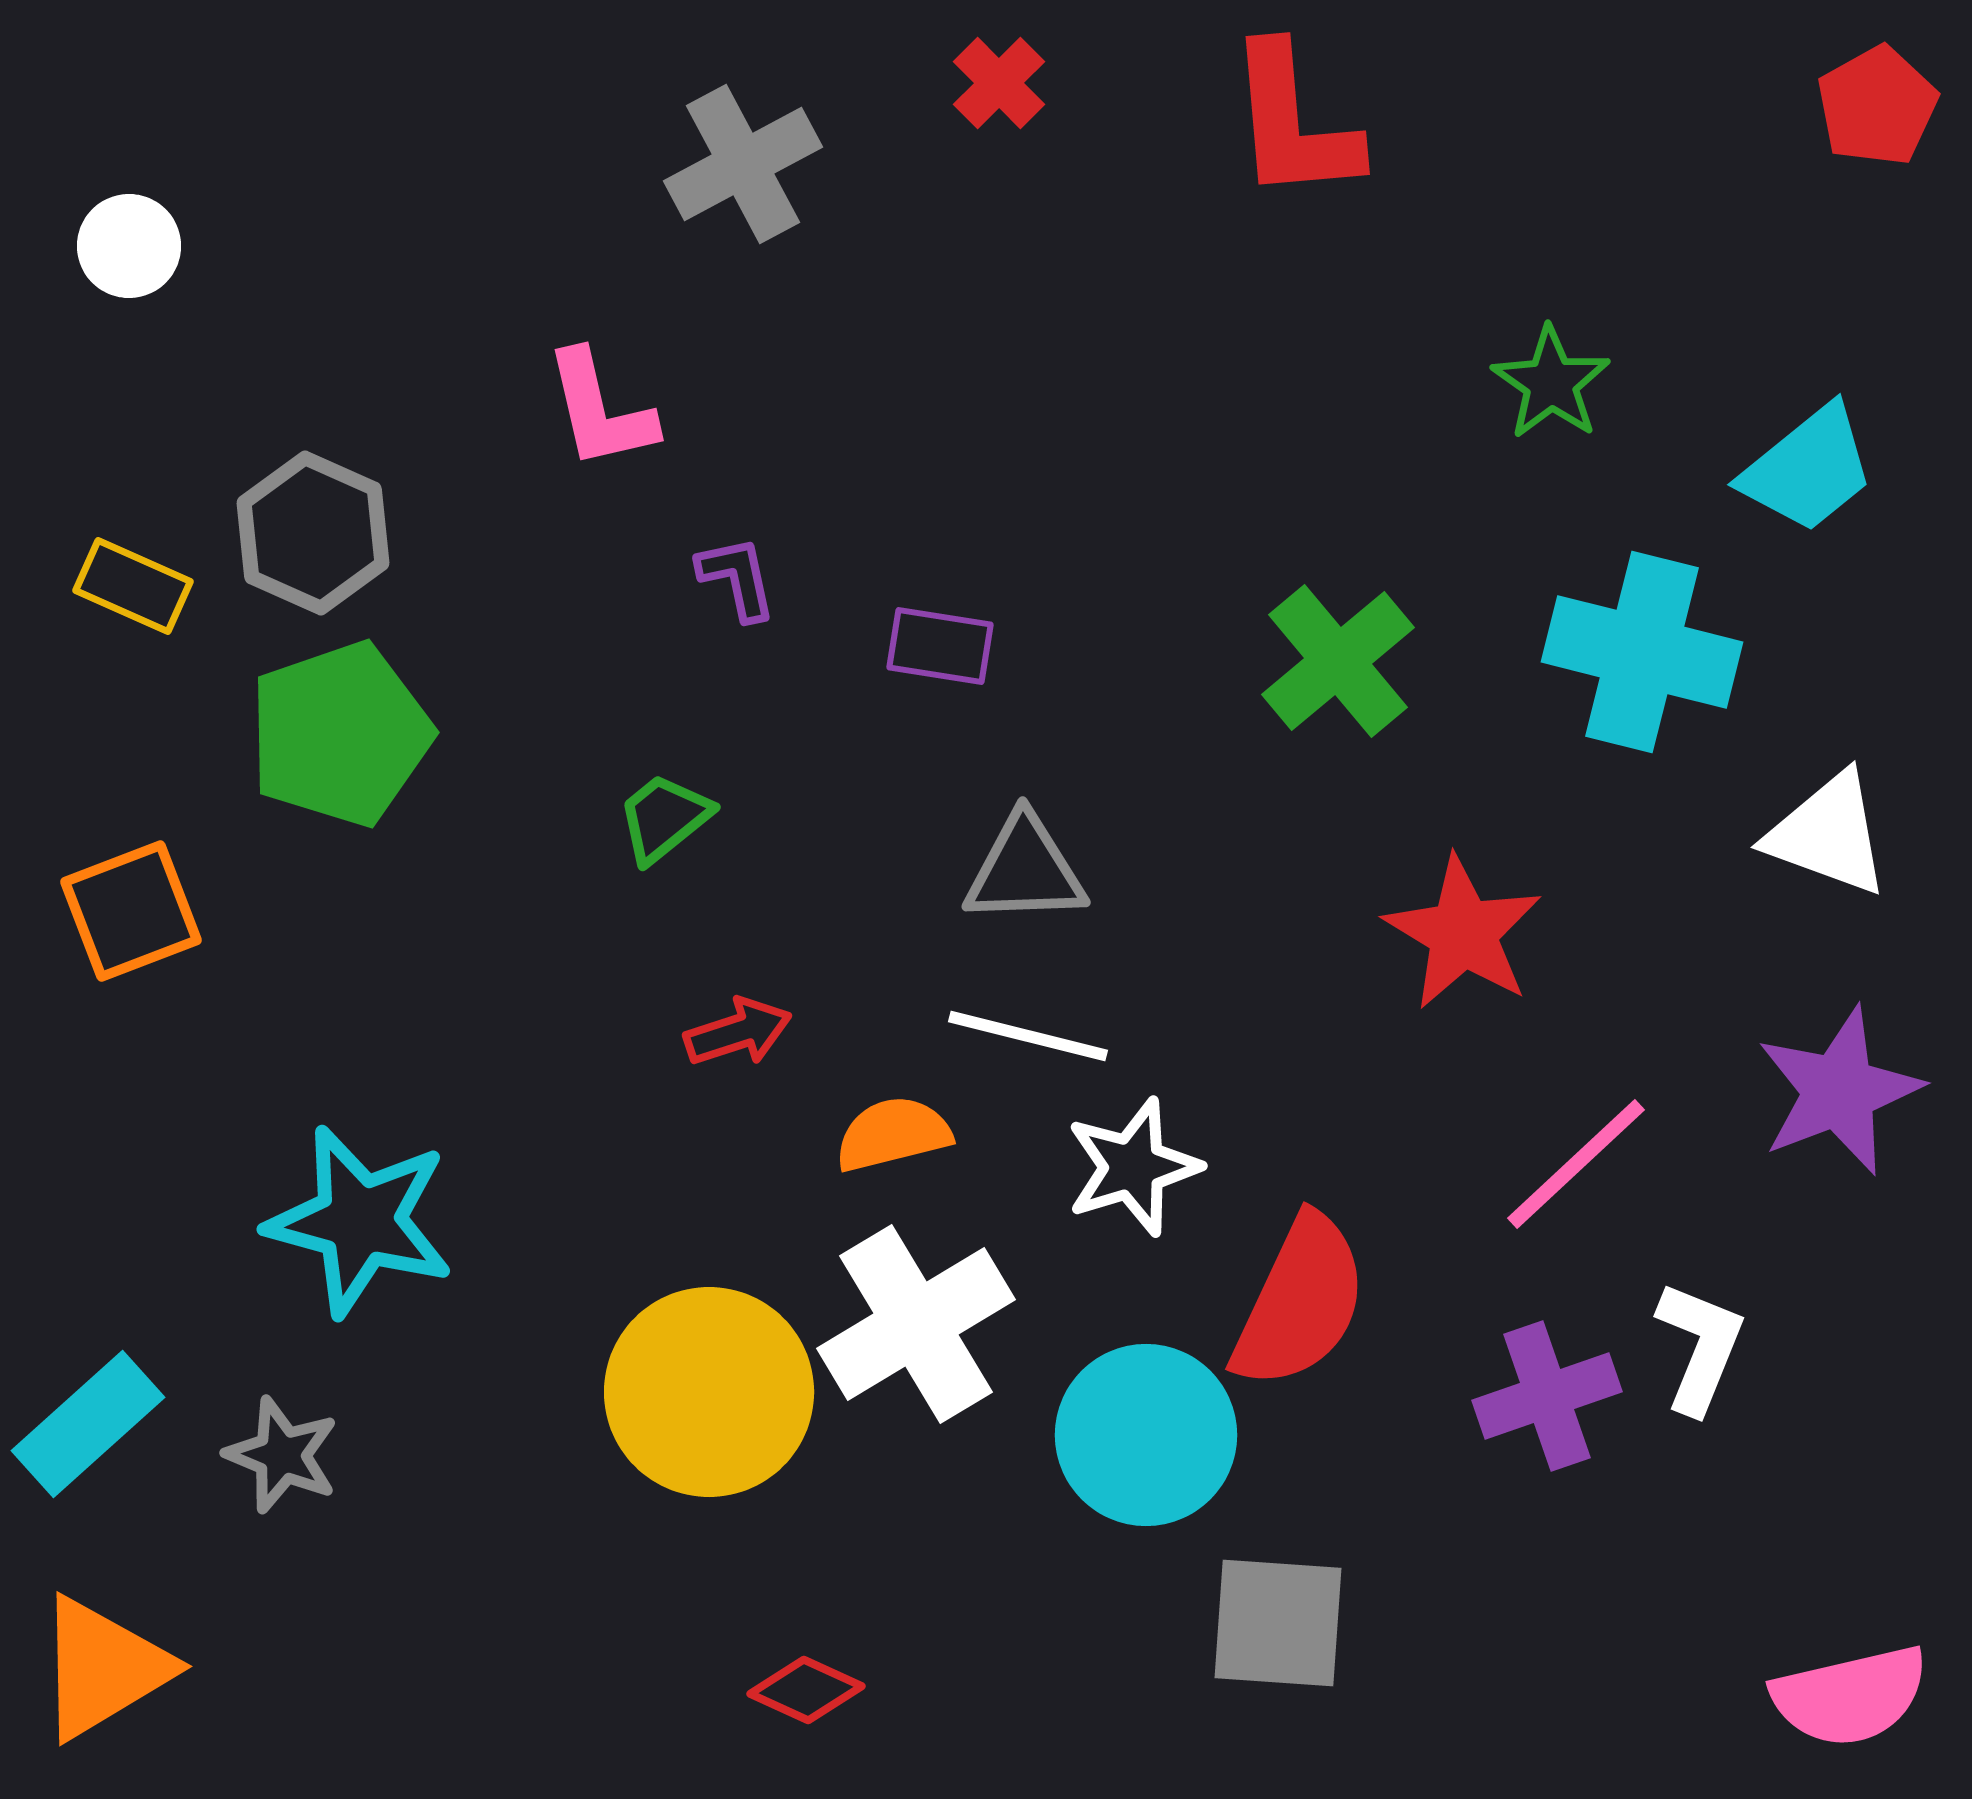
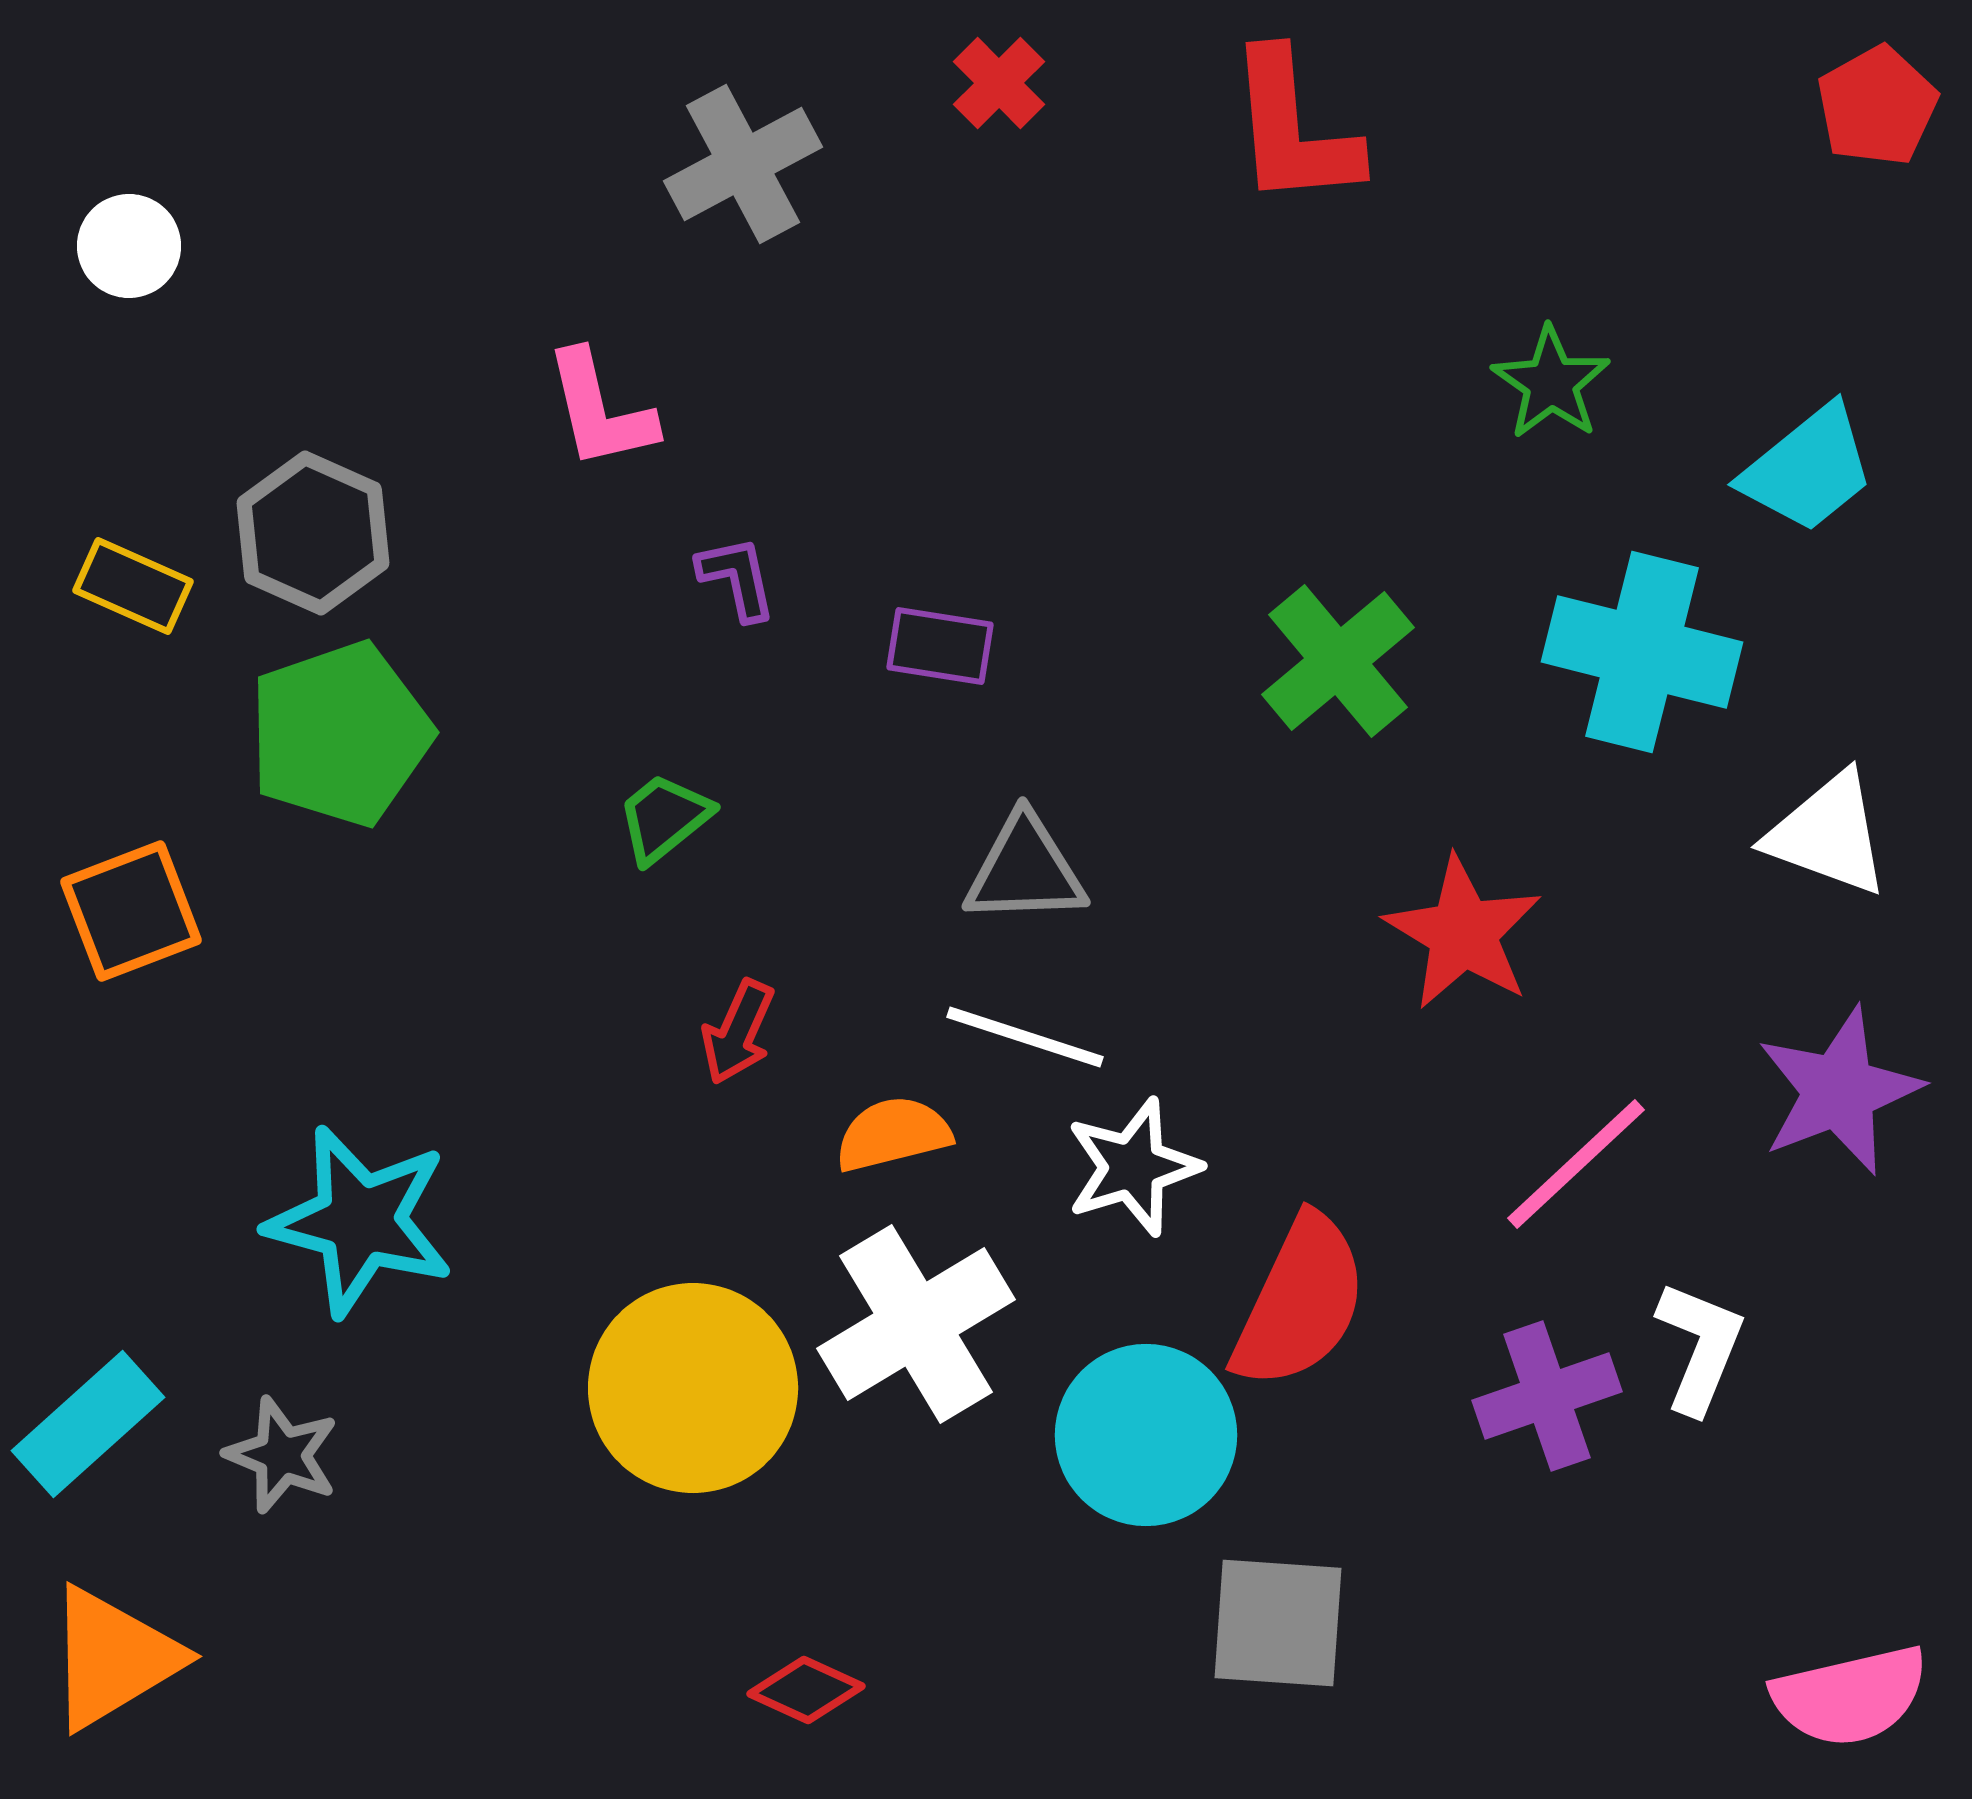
red L-shape: moved 6 px down
red arrow: rotated 132 degrees clockwise
white line: moved 3 px left, 1 px down; rotated 4 degrees clockwise
yellow circle: moved 16 px left, 4 px up
orange triangle: moved 10 px right, 10 px up
